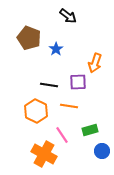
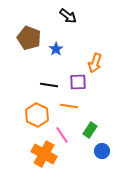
orange hexagon: moved 1 px right, 4 px down
green rectangle: rotated 42 degrees counterclockwise
